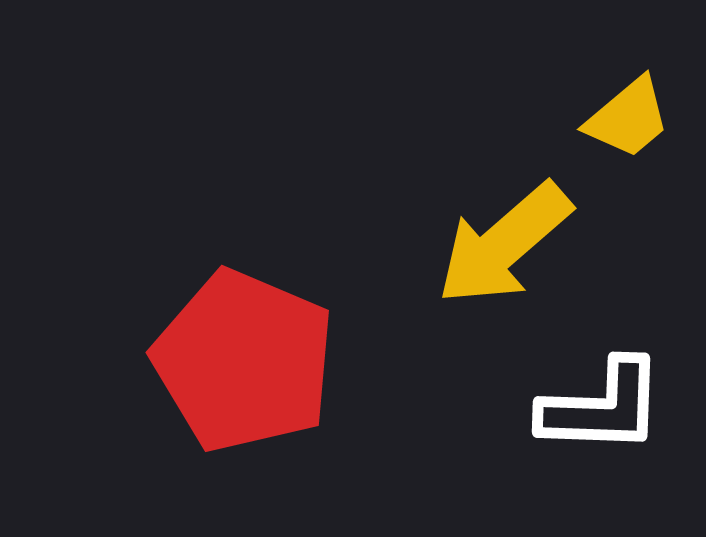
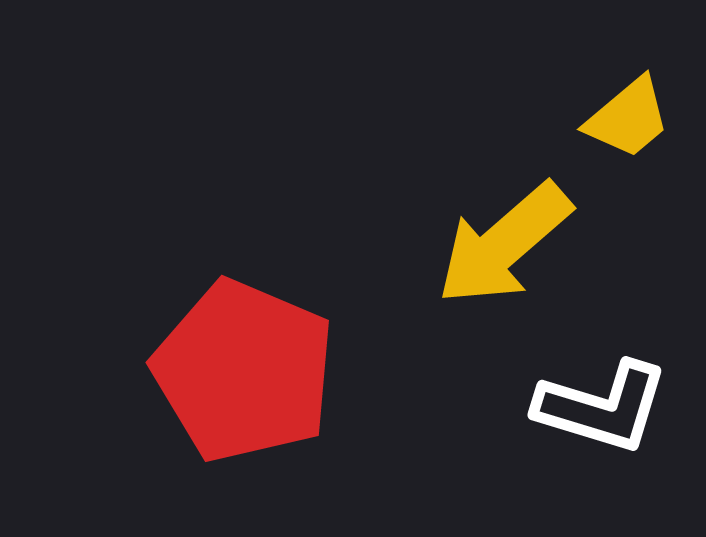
red pentagon: moved 10 px down
white L-shape: rotated 15 degrees clockwise
